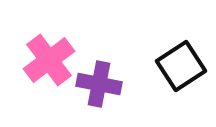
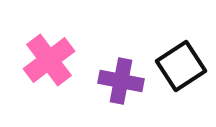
purple cross: moved 22 px right, 3 px up
